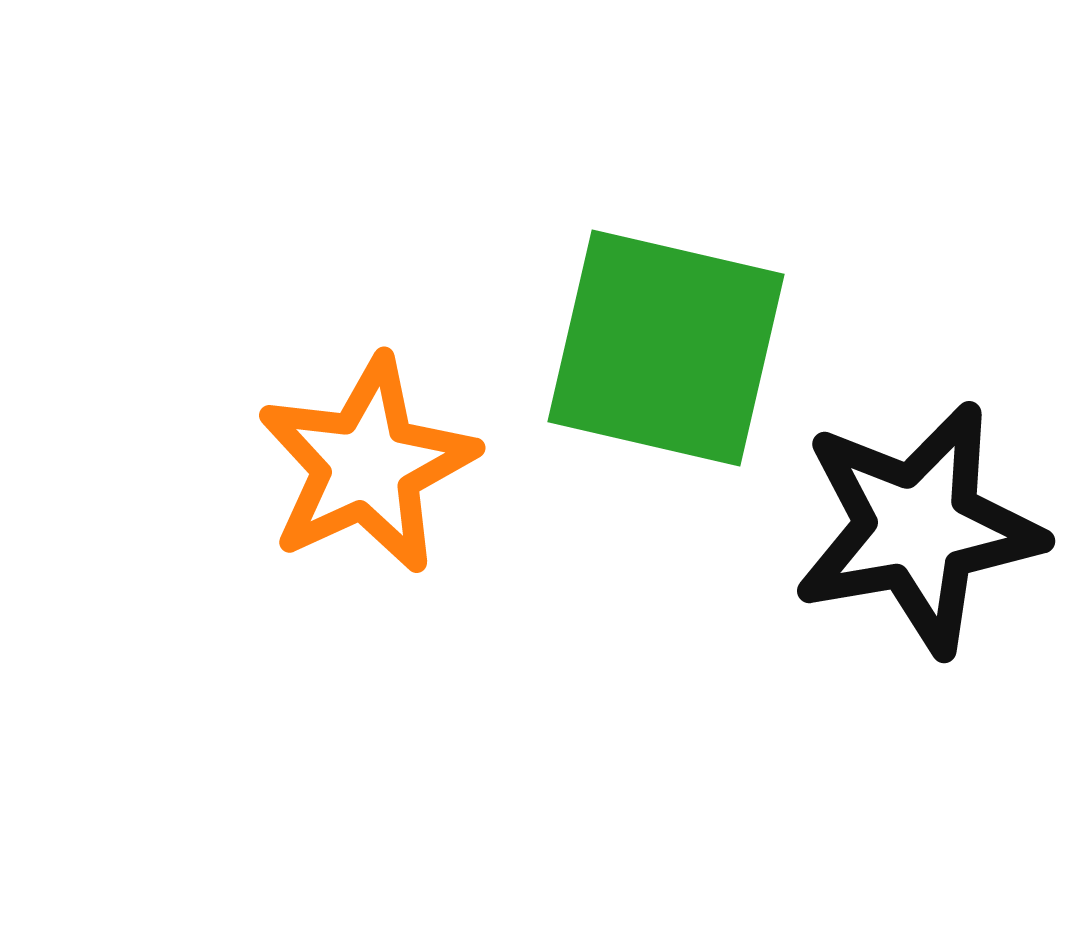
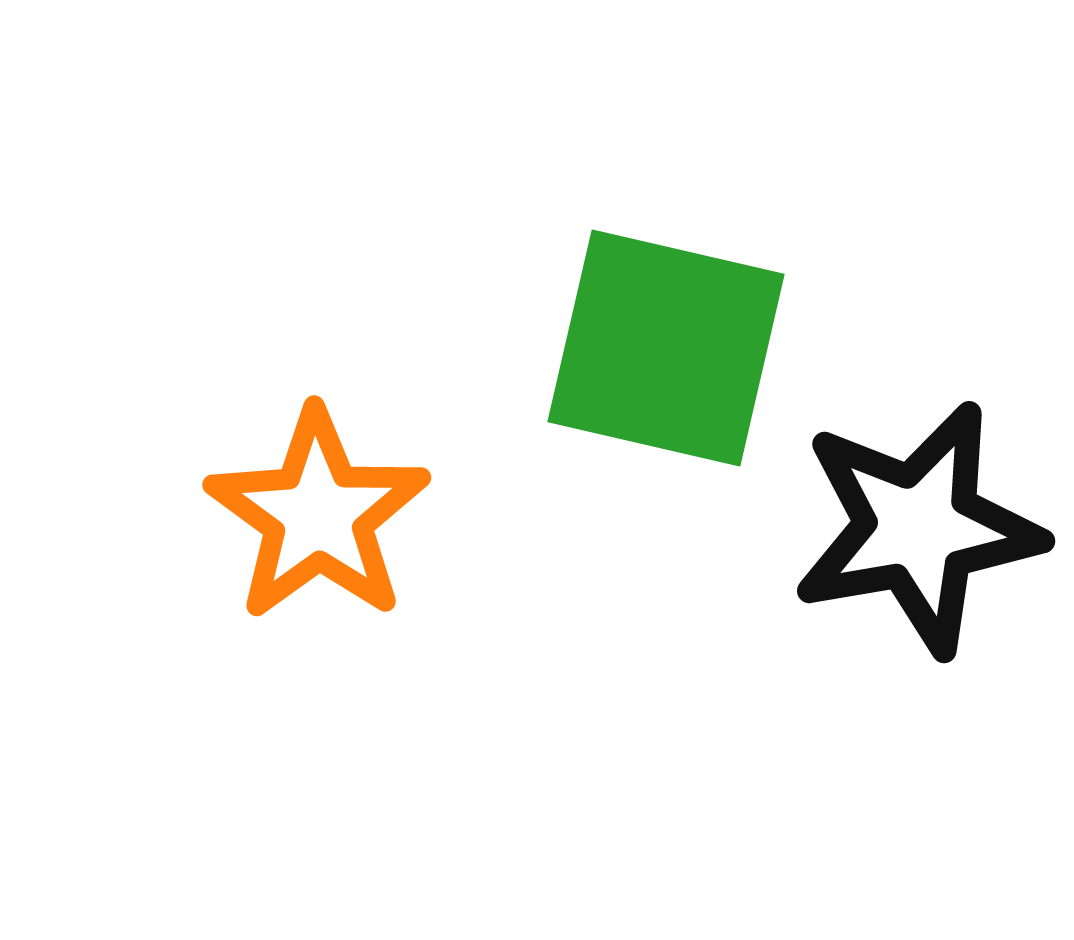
orange star: moved 49 px left, 50 px down; rotated 11 degrees counterclockwise
